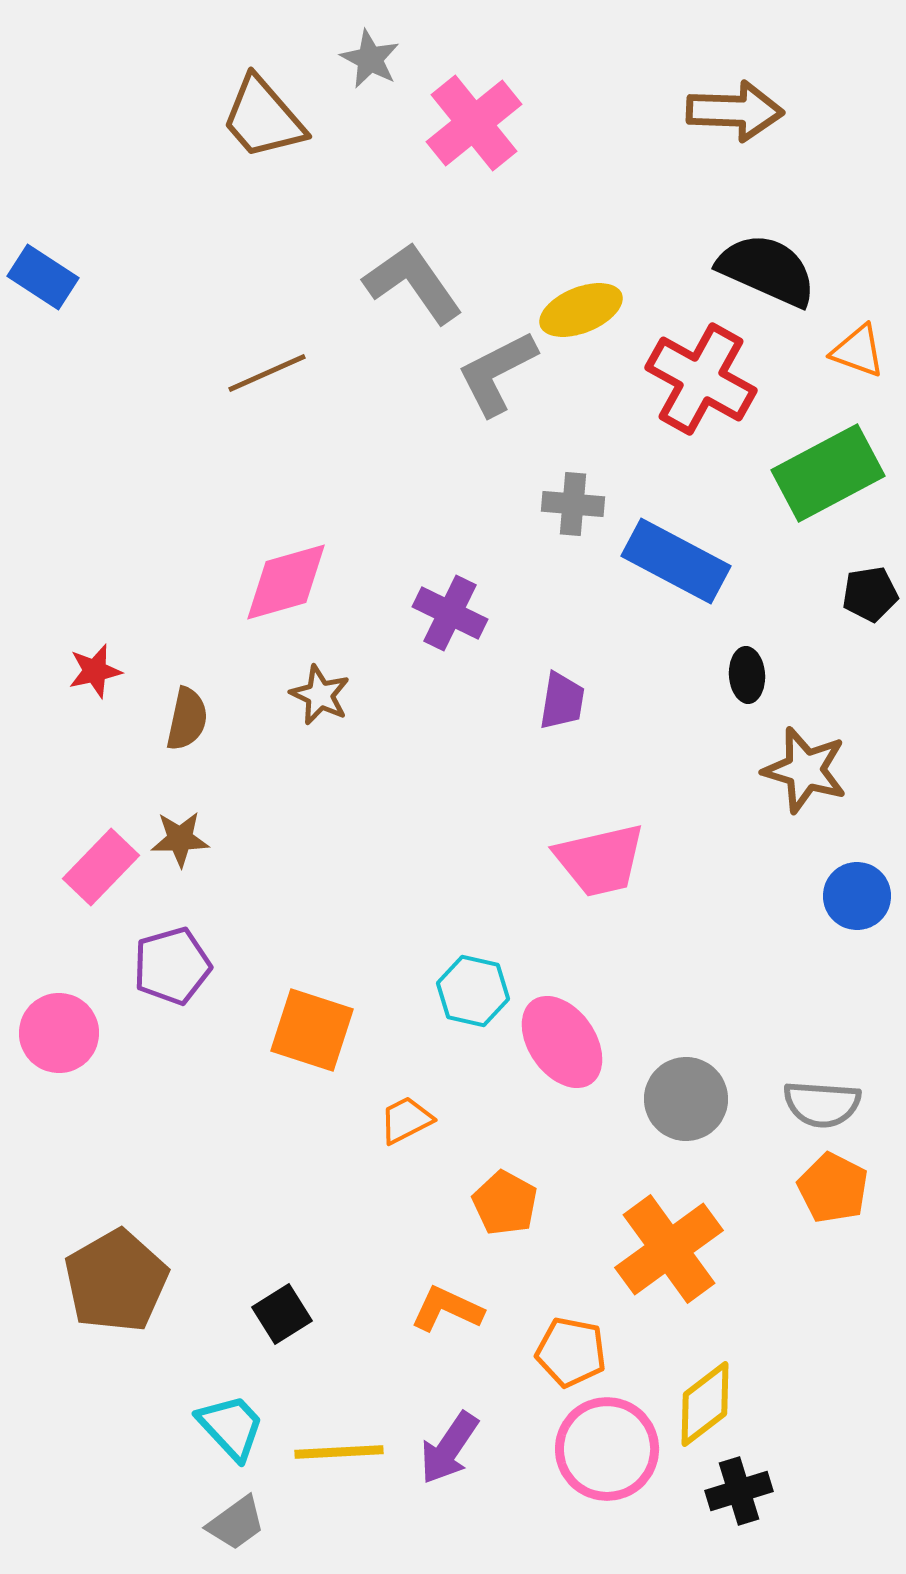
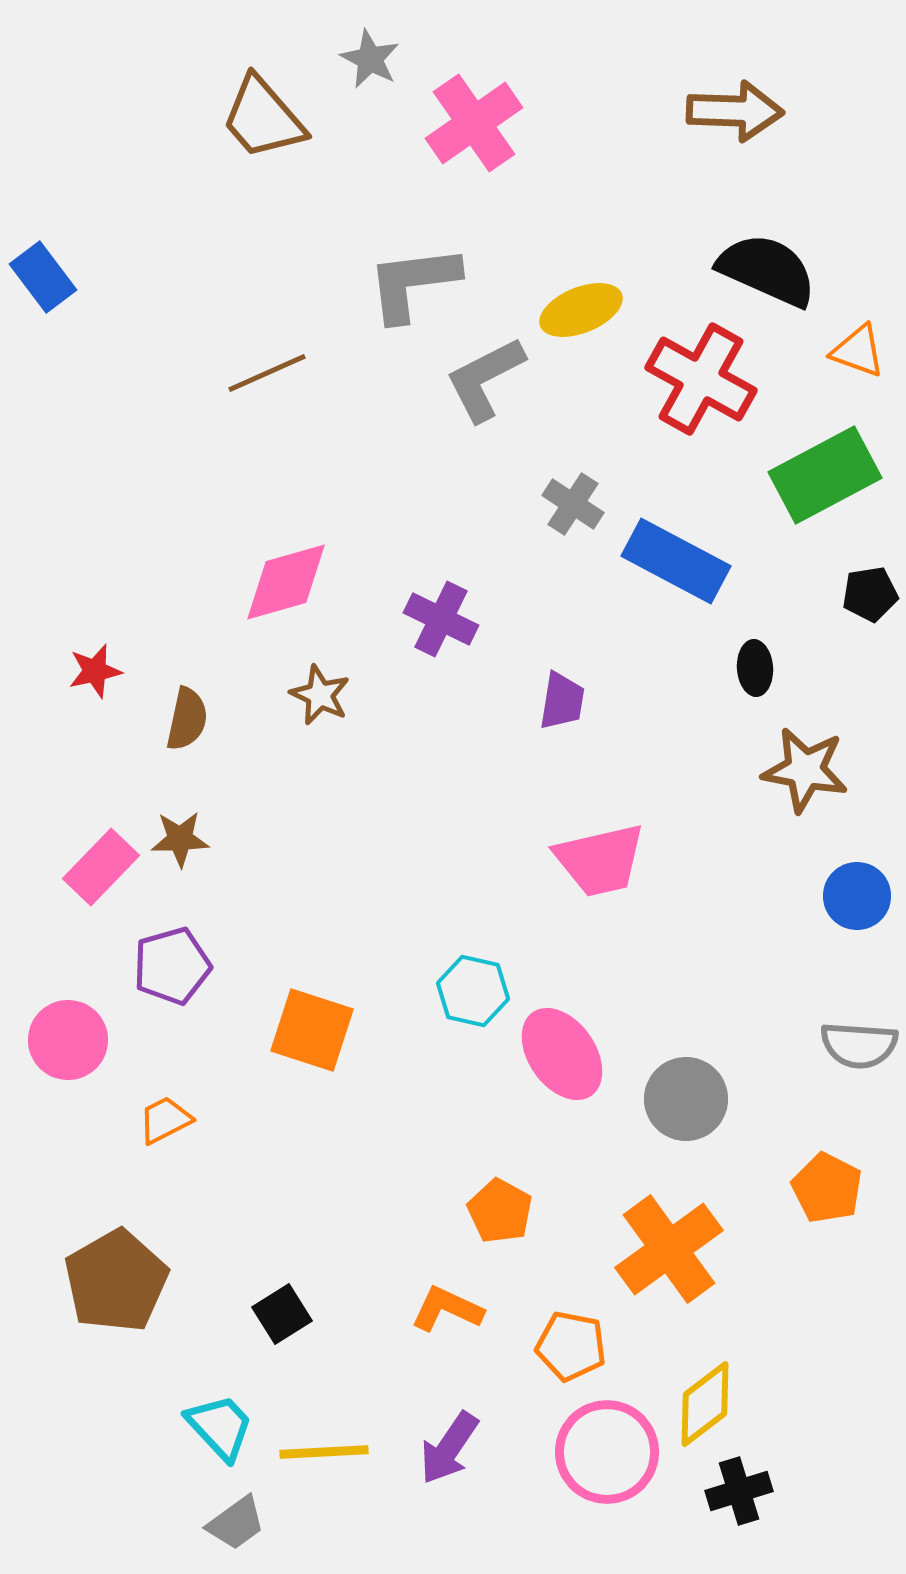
pink cross at (474, 123): rotated 4 degrees clockwise
blue rectangle at (43, 277): rotated 20 degrees clockwise
gray L-shape at (413, 283): rotated 62 degrees counterclockwise
gray L-shape at (497, 373): moved 12 px left, 6 px down
green rectangle at (828, 473): moved 3 px left, 2 px down
gray cross at (573, 504): rotated 28 degrees clockwise
purple cross at (450, 613): moved 9 px left, 6 px down
black ellipse at (747, 675): moved 8 px right, 7 px up
brown star at (805, 770): rotated 6 degrees counterclockwise
pink circle at (59, 1033): moved 9 px right, 7 px down
pink ellipse at (562, 1042): moved 12 px down
gray semicircle at (822, 1104): moved 37 px right, 59 px up
orange trapezoid at (406, 1120): moved 241 px left
orange pentagon at (833, 1188): moved 6 px left
orange pentagon at (505, 1203): moved 5 px left, 8 px down
orange pentagon at (571, 1352): moved 6 px up
cyan trapezoid at (231, 1427): moved 11 px left
pink circle at (607, 1449): moved 3 px down
yellow line at (339, 1452): moved 15 px left
